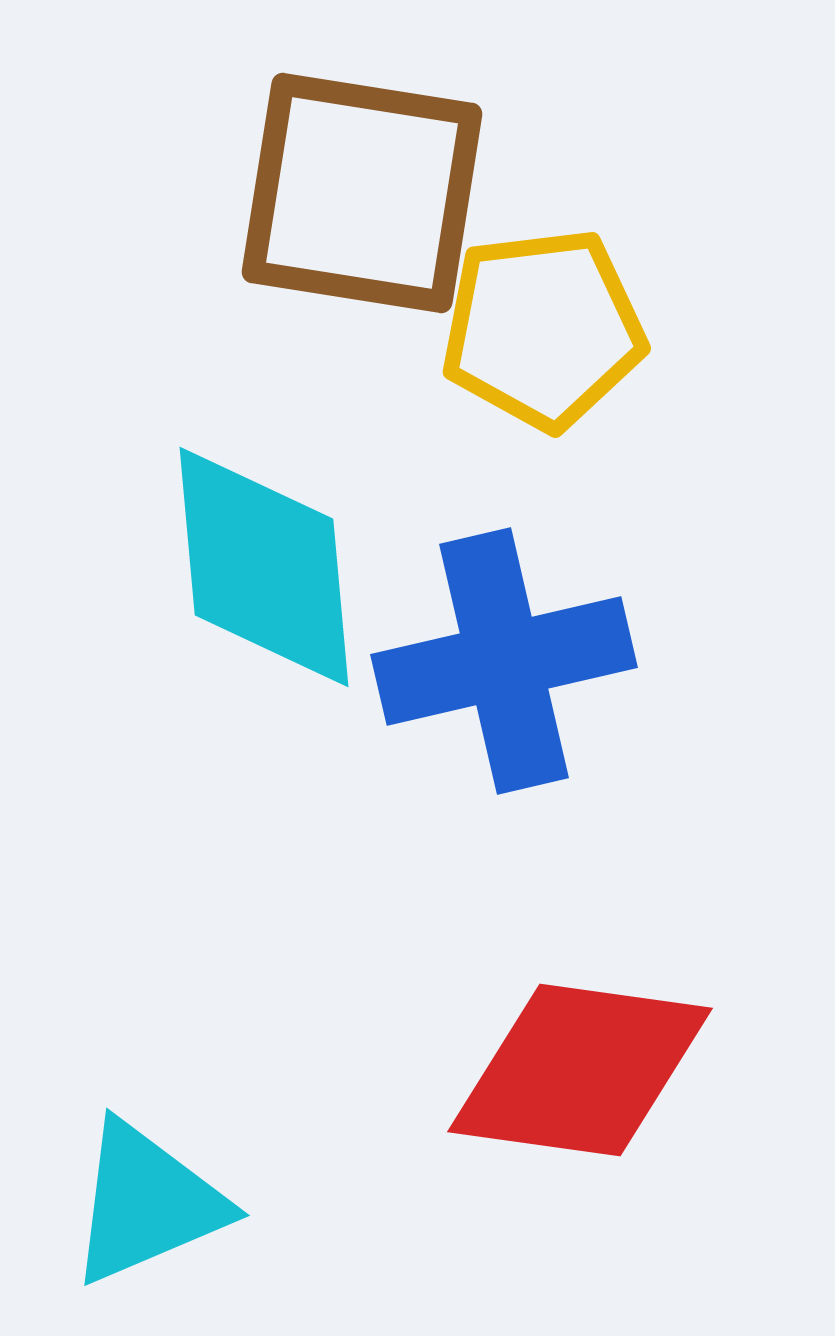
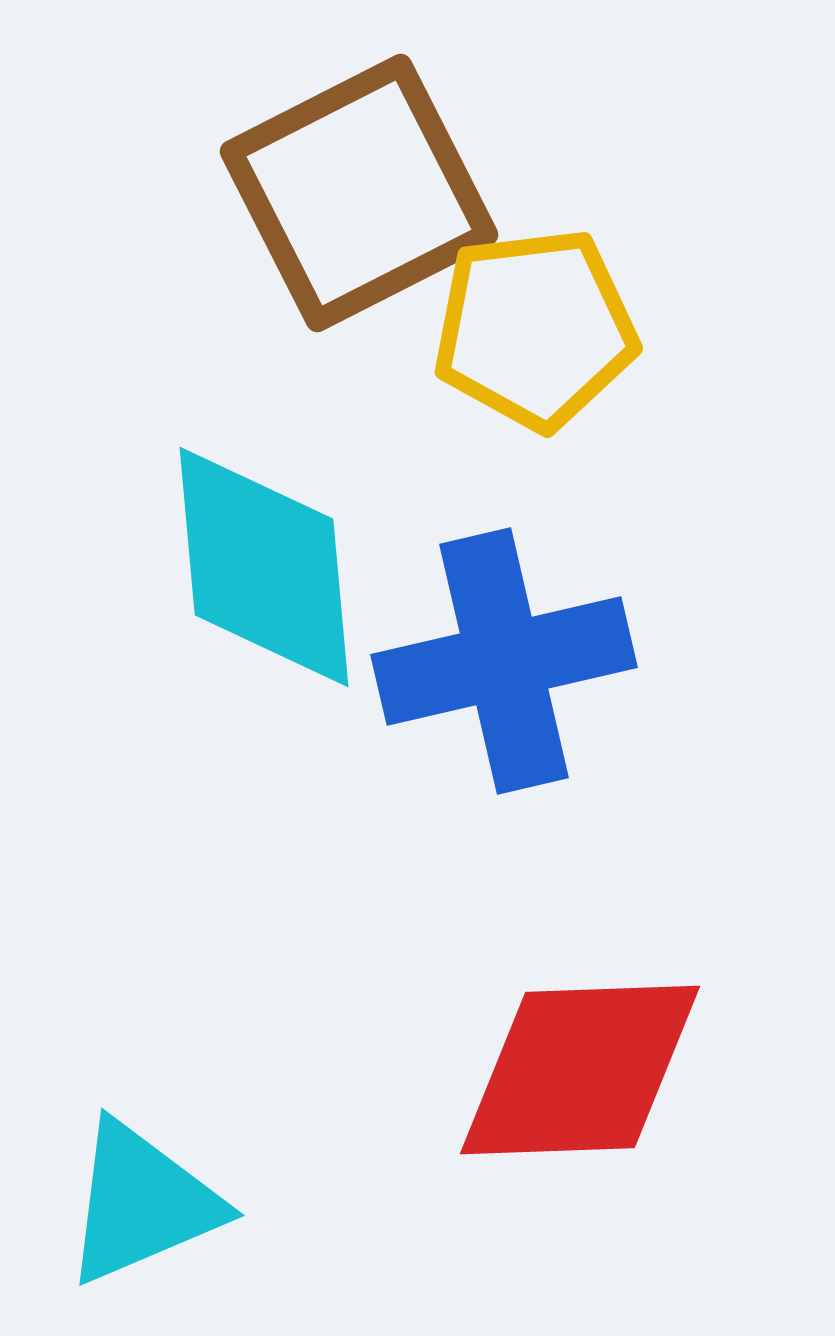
brown square: moved 3 px left; rotated 36 degrees counterclockwise
yellow pentagon: moved 8 px left
red diamond: rotated 10 degrees counterclockwise
cyan triangle: moved 5 px left
